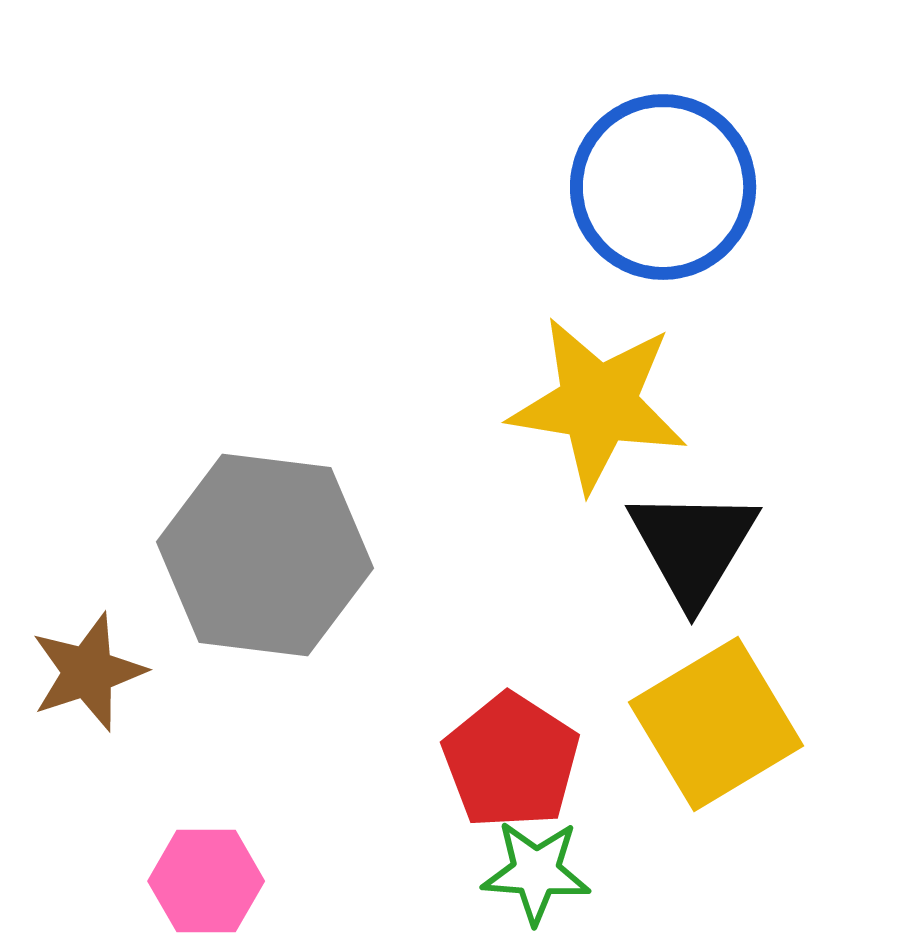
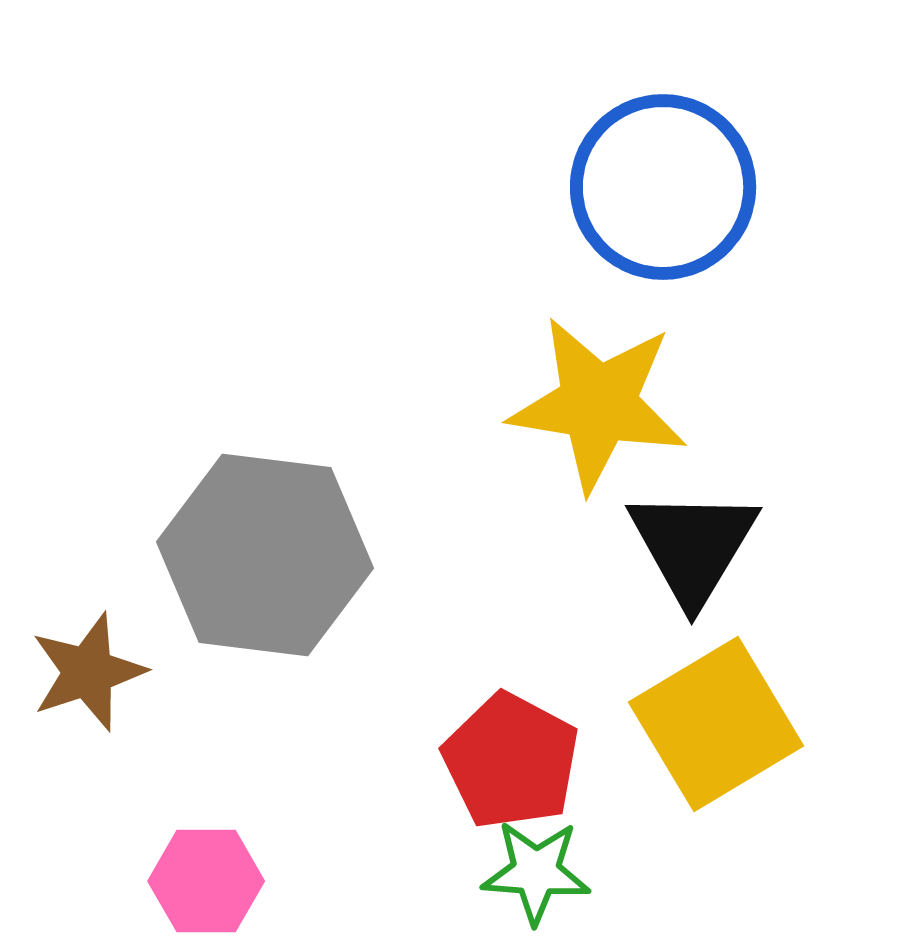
red pentagon: rotated 5 degrees counterclockwise
